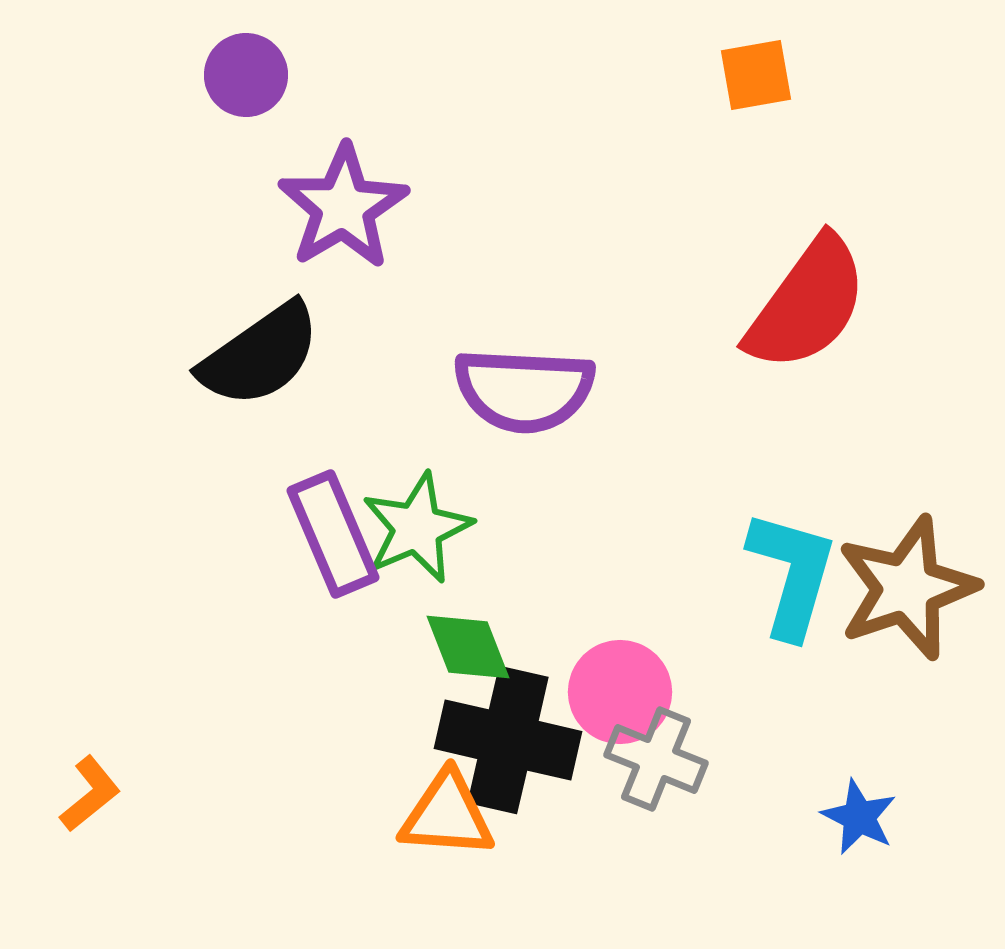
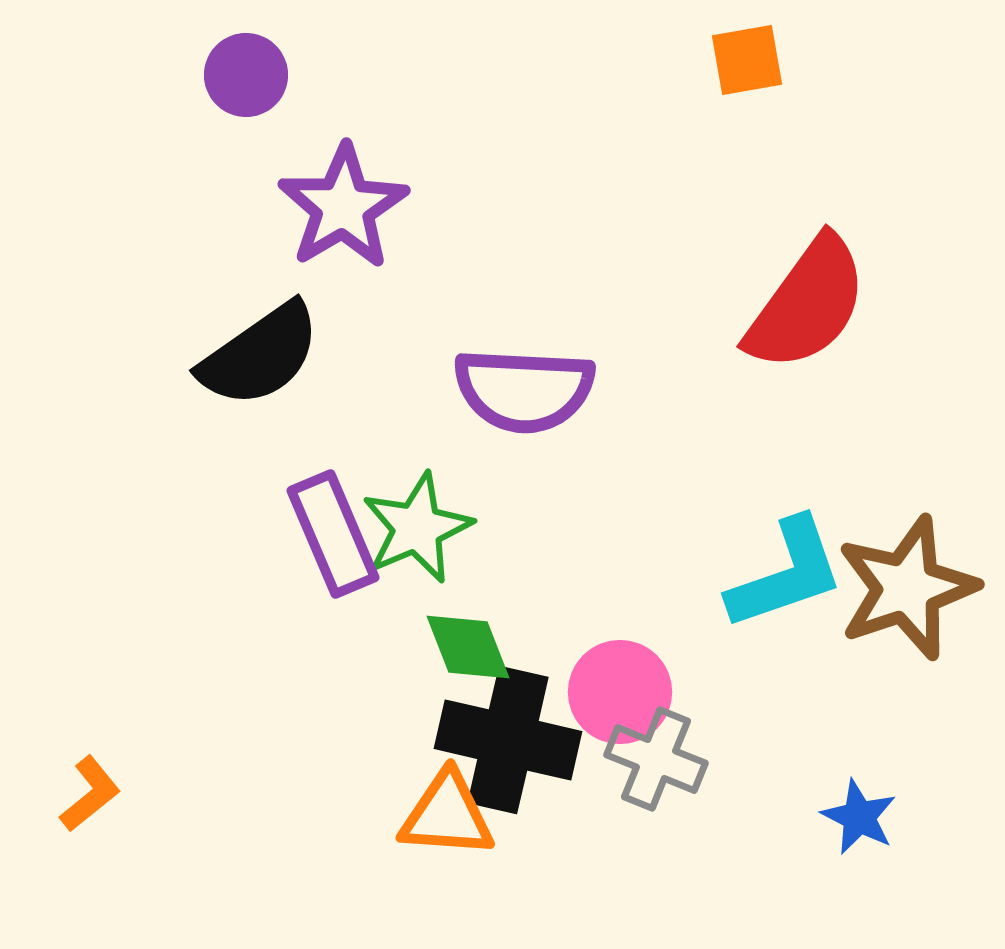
orange square: moved 9 px left, 15 px up
cyan L-shape: moved 6 px left; rotated 55 degrees clockwise
